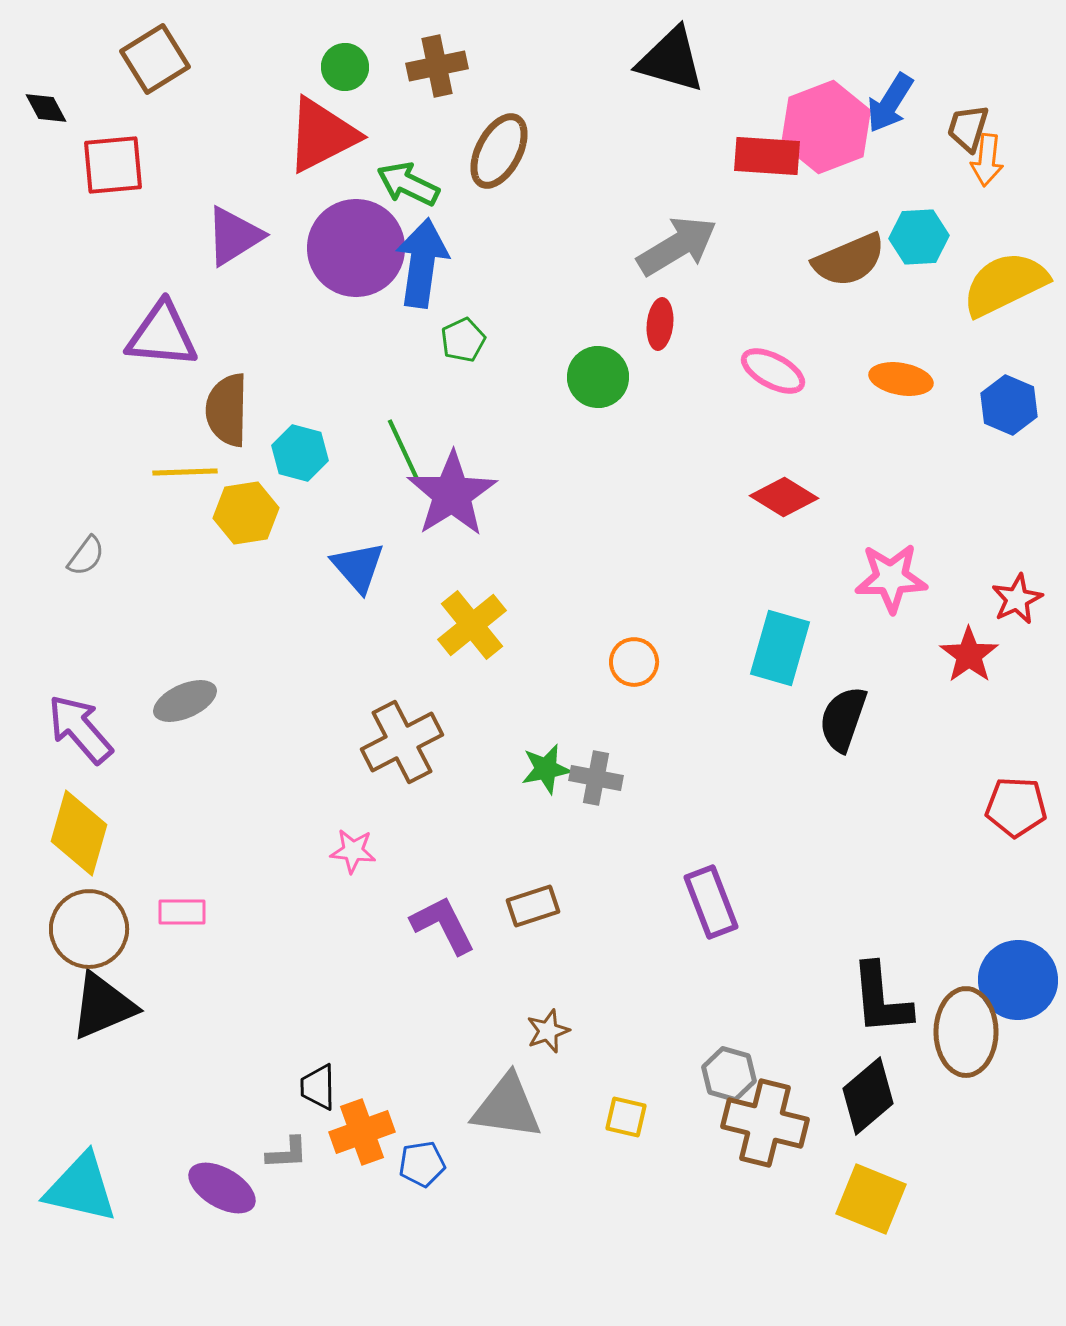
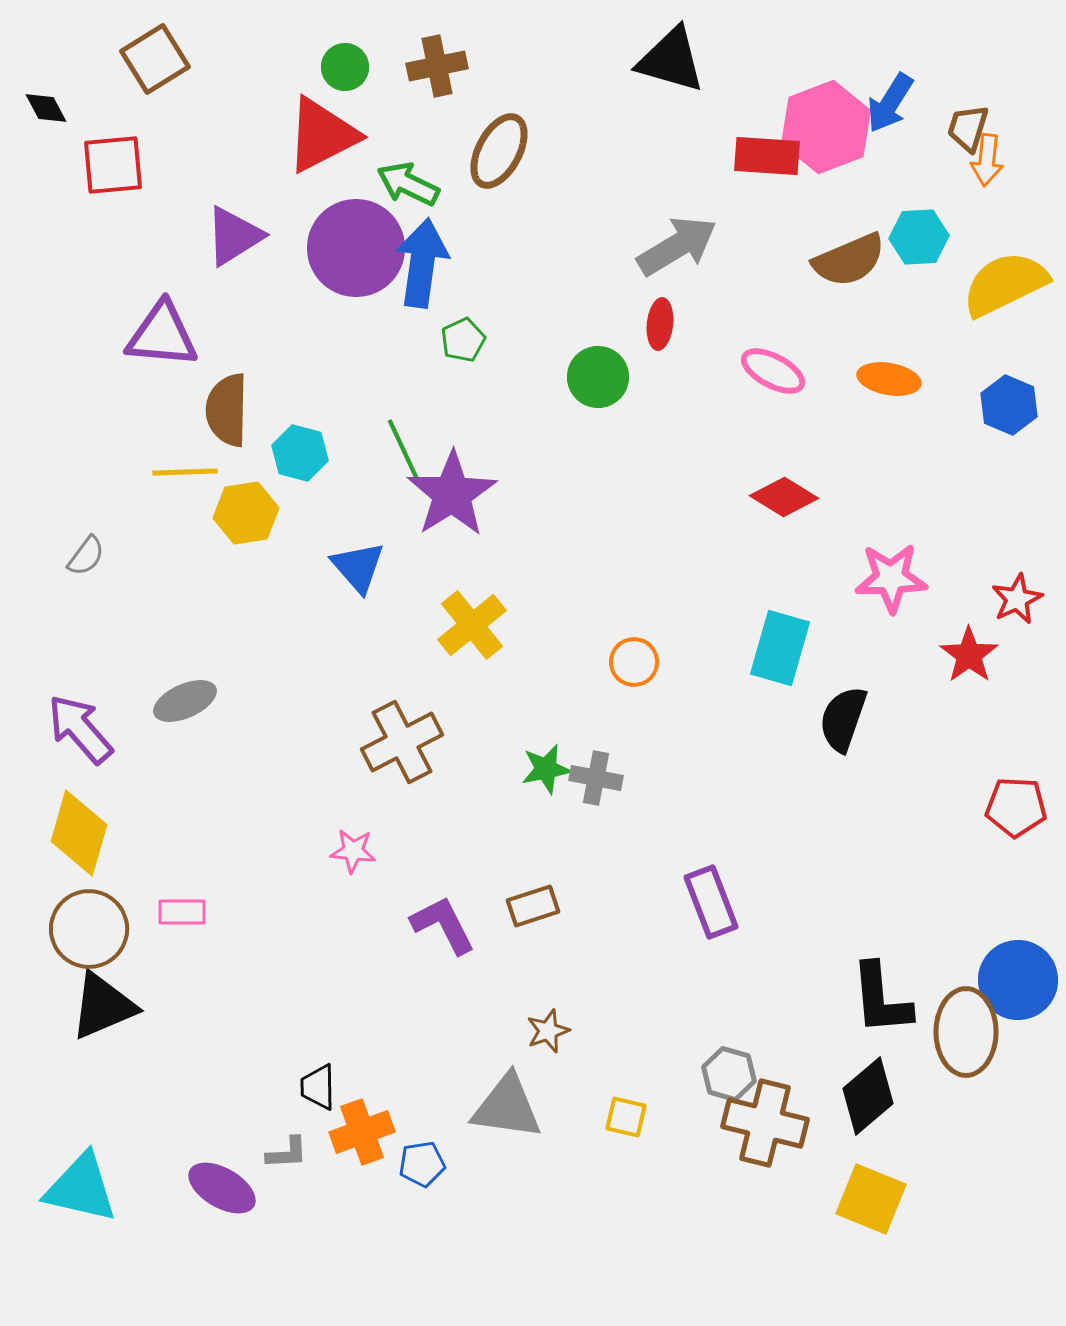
orange ellipse at (901, 379): moved 12 px left
